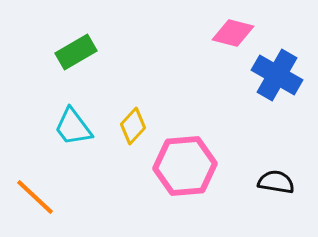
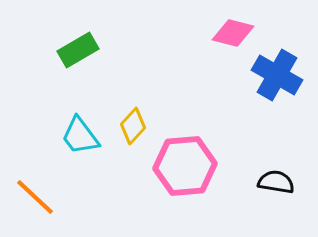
green rectangle: moved 2 px right, 2 px up
cyan trapezoid: moved 7 px right, 9 px down
